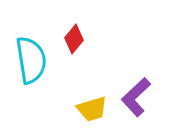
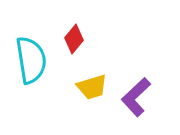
yellow trapezoid: moved 22 px up
